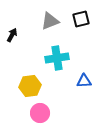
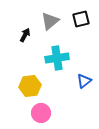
gray triangle: rotated 18 degrees counterclockwise
black arrow: moved 13 px right
blue triangle: rotated 35 degrees counterclockwise
pink circle: moved 1 px right
